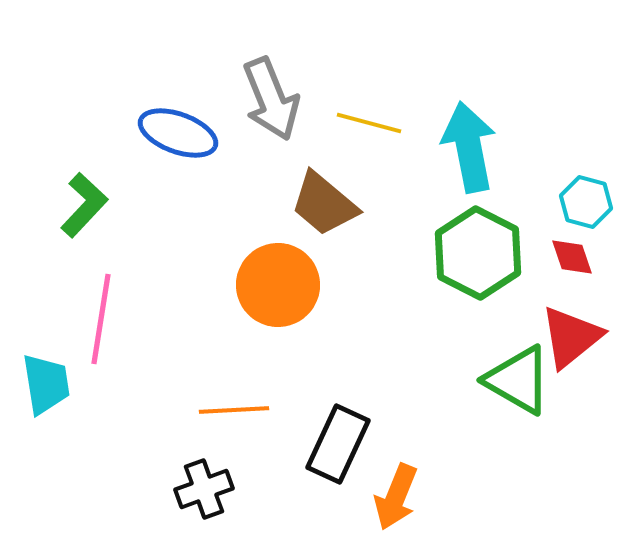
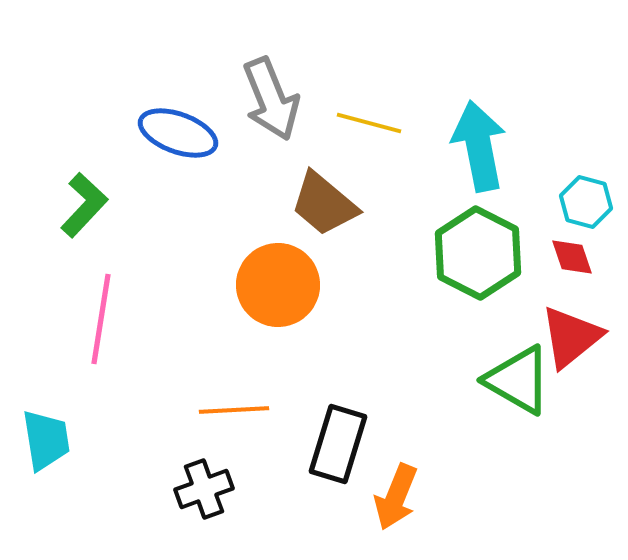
cyan arrow: moved 10 px right, 1 px up
cyan trapezoid: moved 56 px down
black rectangle: rotated 8 degrees counterclockwise
